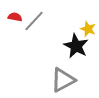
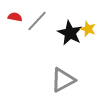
gray line: moved 3 px right
black star: moved 6 px left, 13 px up
